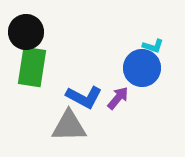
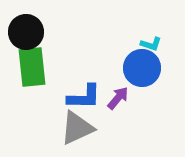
cyan L-shape: moved 2 px left, 2 px up
green rectangle: rotated 15 degrees counterclockwise
blue L-shape: rotated 27 degrees counterclockwise
gray triangle: moved 8 px right, 2 px down; rotated 24 degrees counterclockwise
